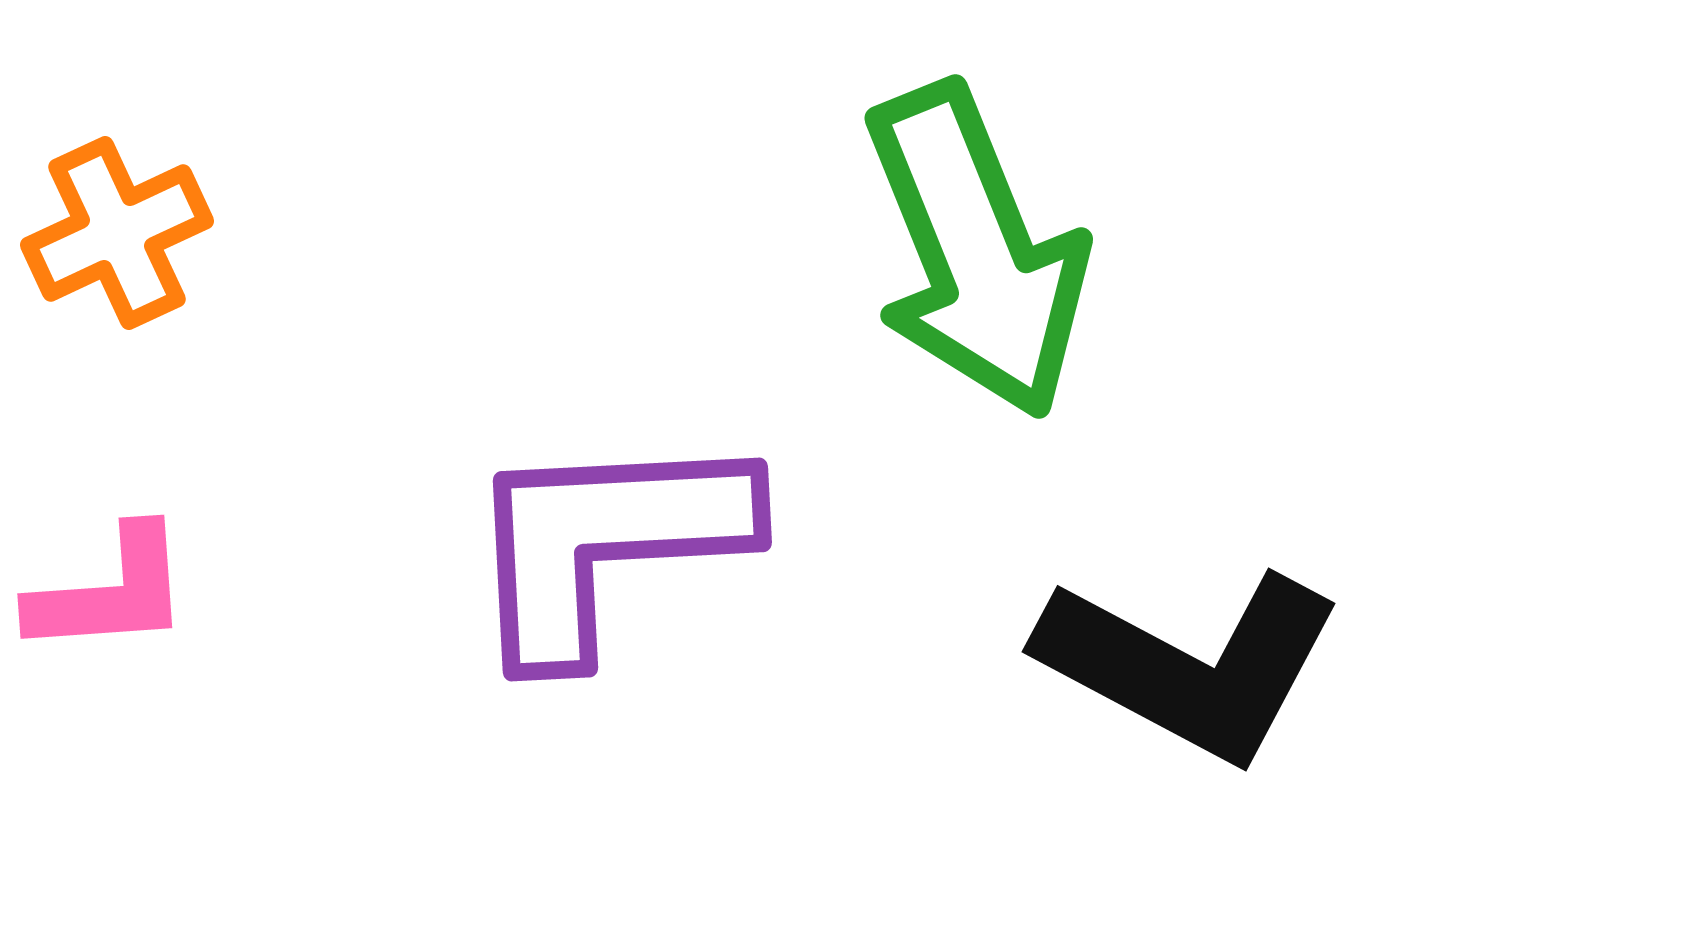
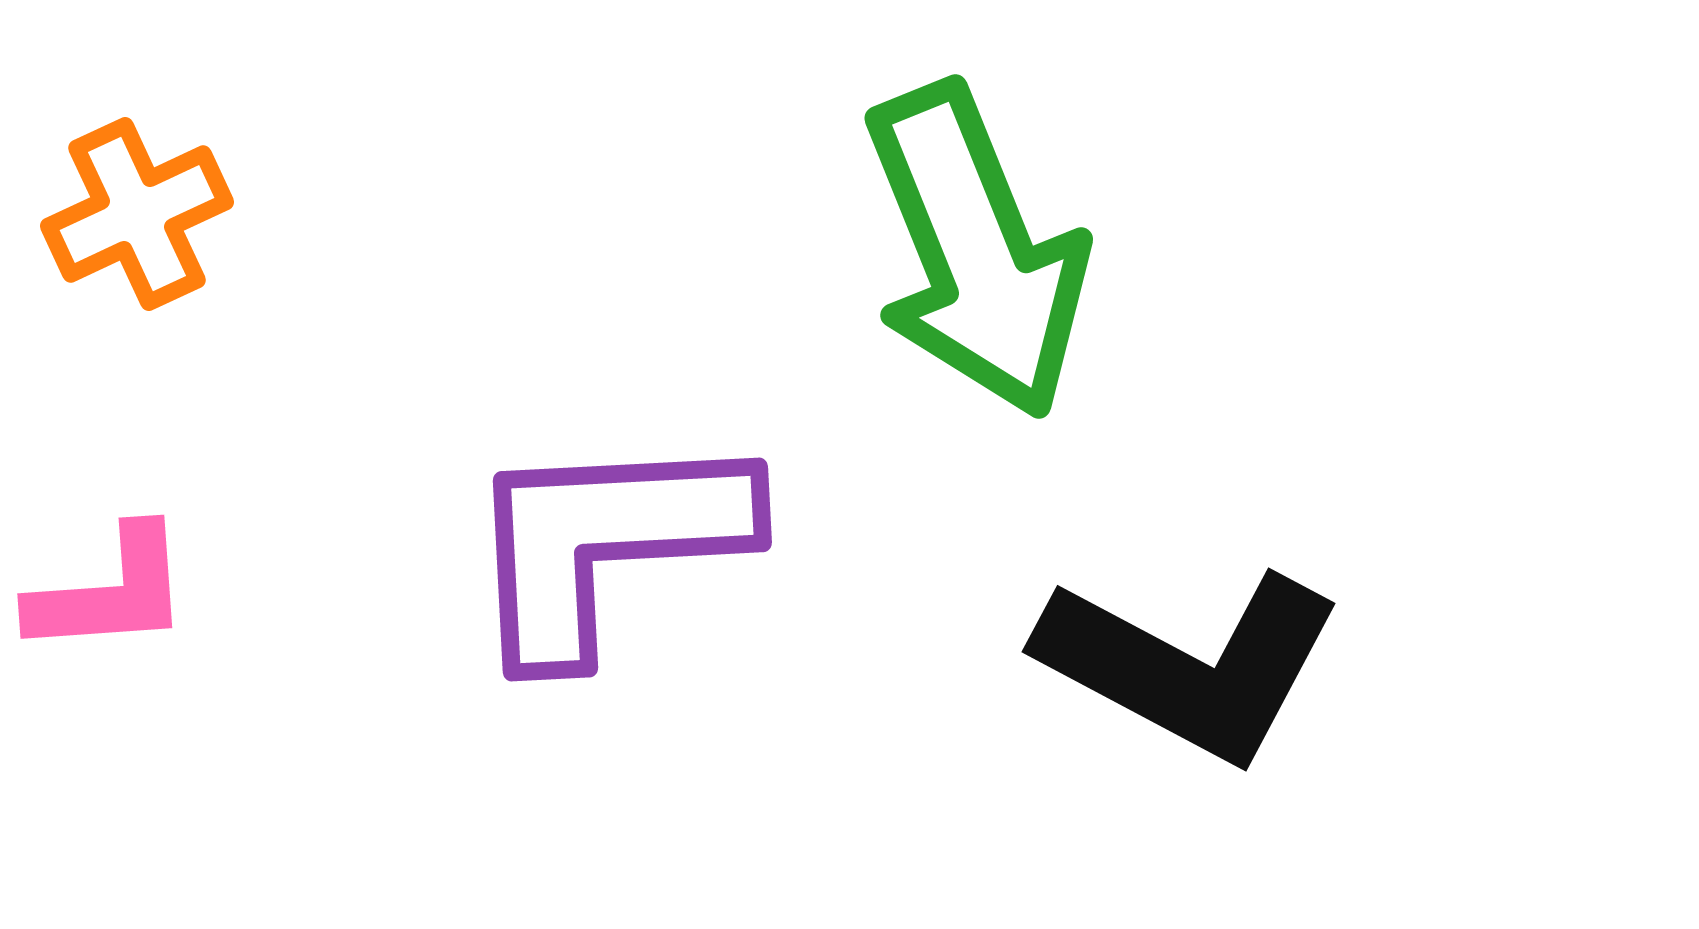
orange cross: moved 20 px right, 19 px up
